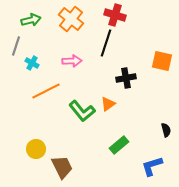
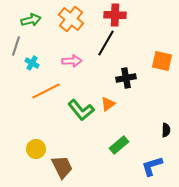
red cross: rotated 15 degrees counterclockwise
black line: rotated 12 degrees clockwise
green L-shape: moved 1 px left, 1 px up
black semicircle: rotated 16 degrees clockwise
